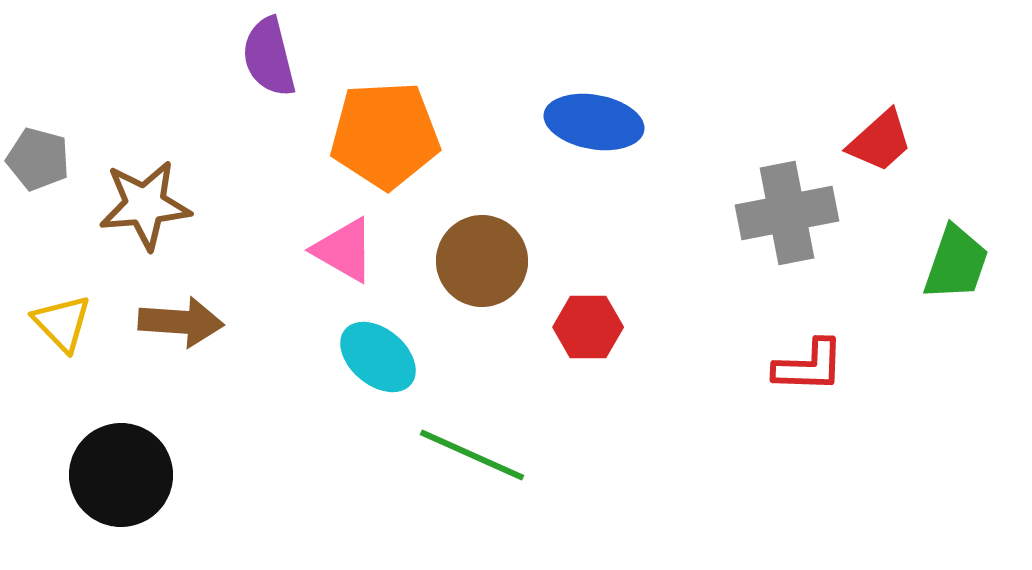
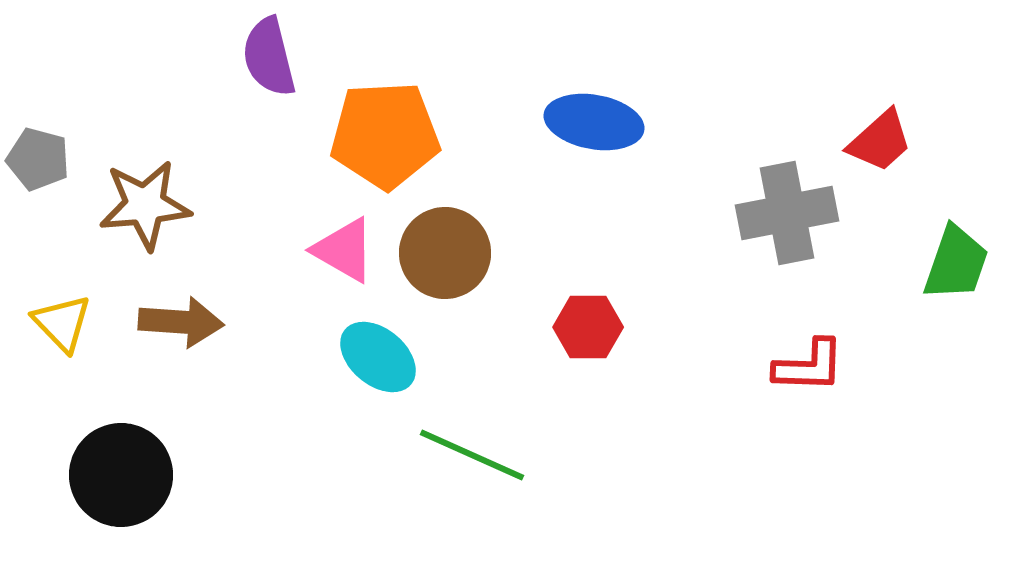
brown circle: moved 37 px left, 8 px up
